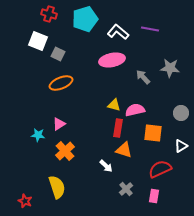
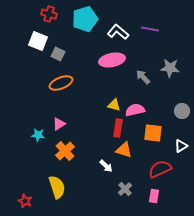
gray circle: moved 1 px right, 2 px up
gray cross: moved 1 px left
